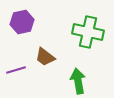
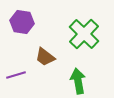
purple hexagon: rotated 20 degrees clockwise
green cross: moved 4 px left, 2 px down; rotated 32 degrees clockwise
purple line: moved 5 px down
